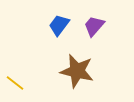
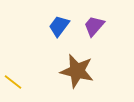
blue trapezoid: moved 1 px down
yellow line: moved 2 px left, 1 px up
